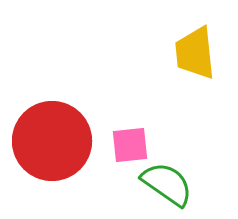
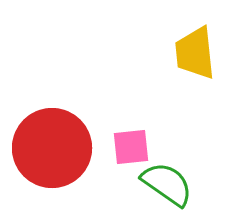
red circle: moved 7 px down
pink square: moved 1 px right, 2 px down
